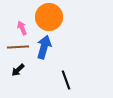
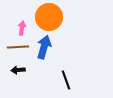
pink arrow: rotated 32 degrees clockwise
black arrow: rotated 40 degrees clockwise
